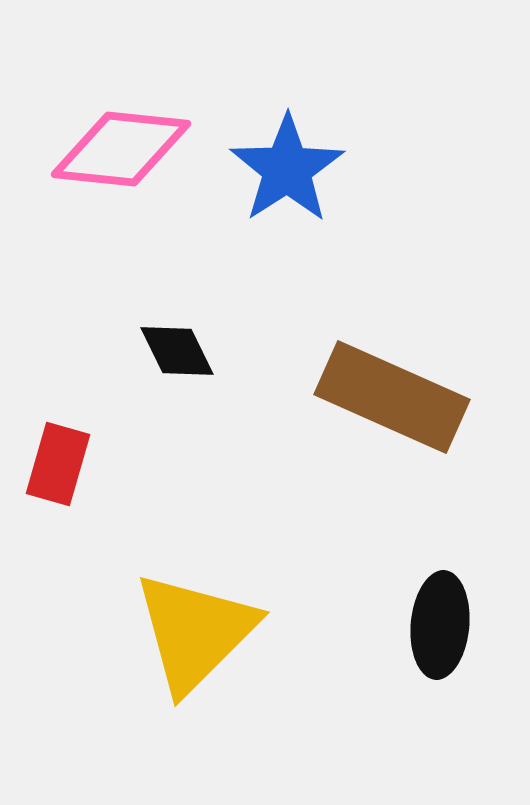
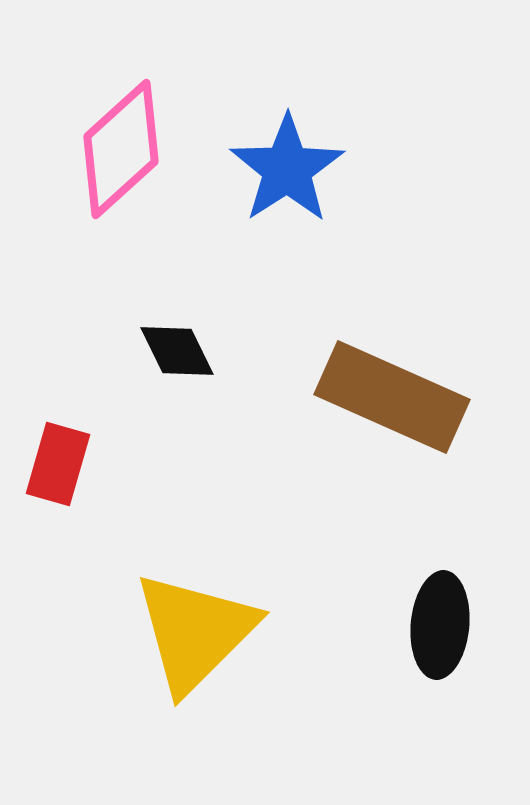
pink diamond: rotated 48 degrees counterclockwise
